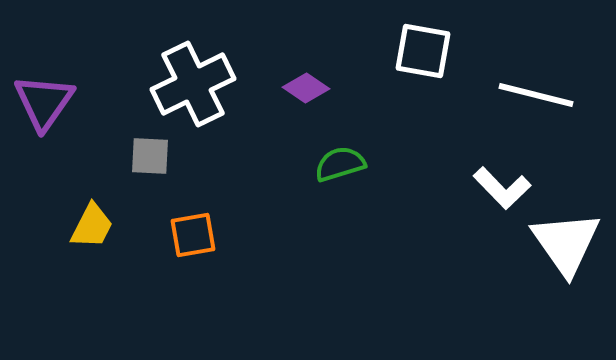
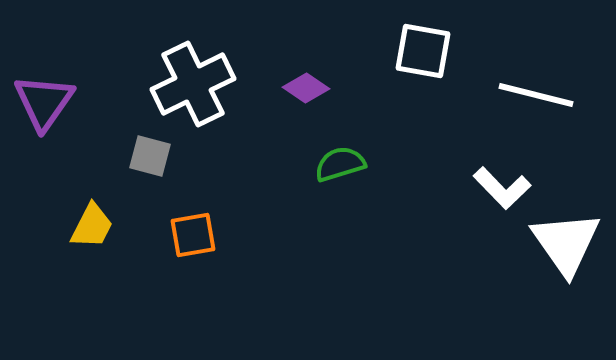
gray square: rotated 12 degrees clockwise
